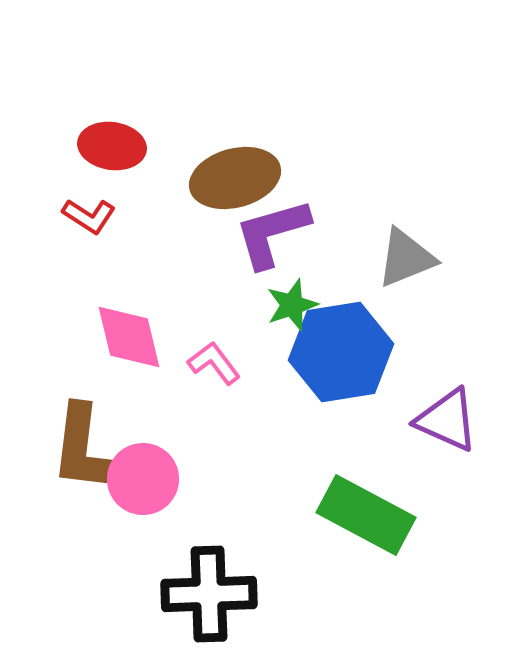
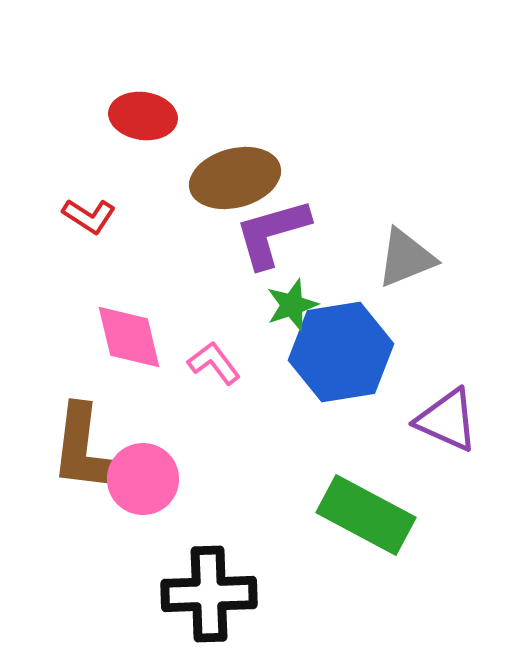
red ellipse: moved 31 px right, 30 px up
